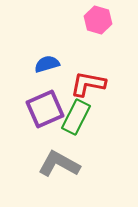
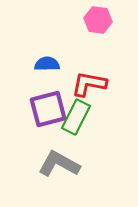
pink hexagon: rotated 8 degrees counterclockwise
blue semicircle: rotated 15 degrees clockwise
red L-shape: moved 1 px right
purple square: moved 3 px right; rotated 9 degrees clockwise
